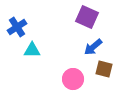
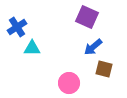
cyan triangle: moved 2 px up
pink circle: moved 4 px left, 4 px down
